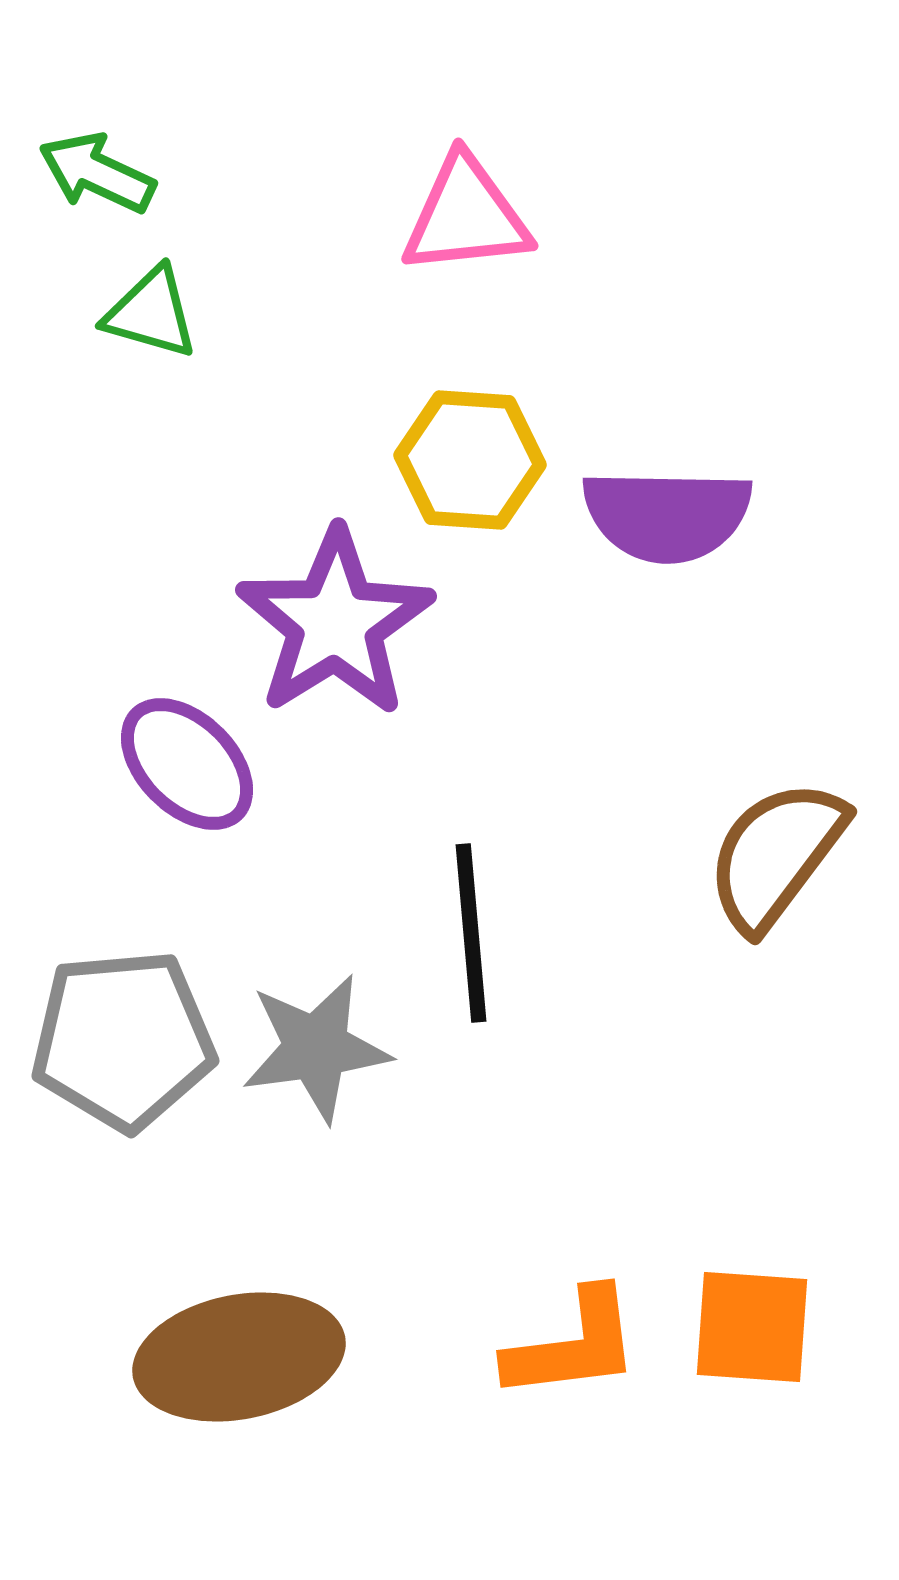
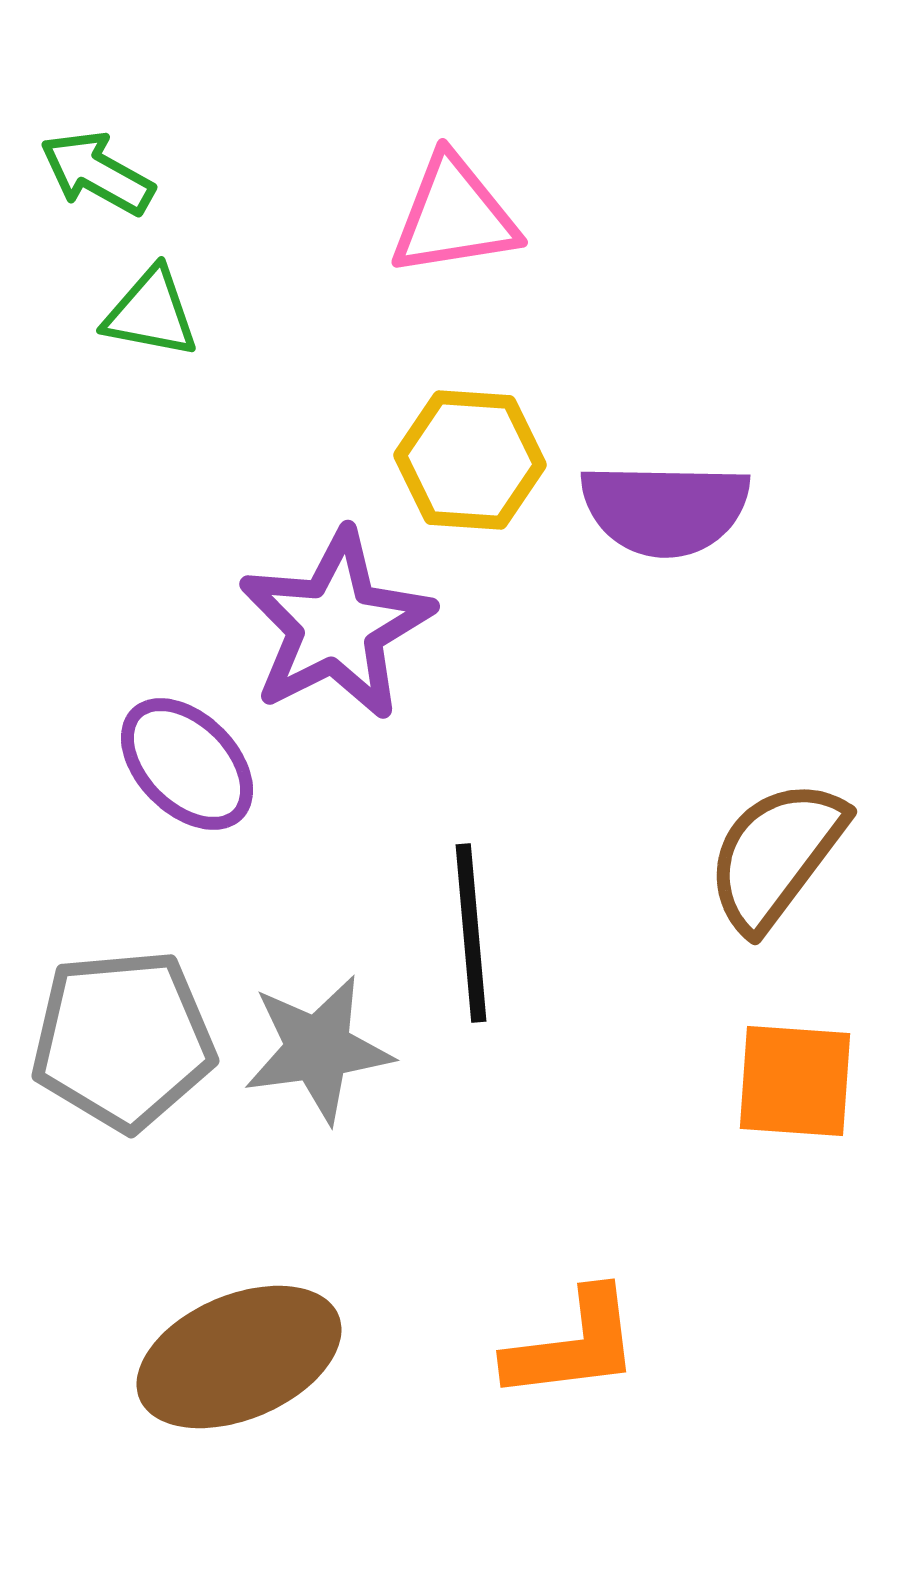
green arrow: rotated 4 degrees clockwise
pink triangle: moved 12 px left; rotated 3 degrees counterclockwise
green triangle: rotated 5 degrees counterclockwise
purple semicircle: moved 2 px left, 6 px up
purple star: moved 1 px right, 2 px down; rotated 5 degrees clockwise
gray star: moved 2 px right, 1 px down
orange square: moved 43 px right, 246 px up
brown ellipse: rotated 12 degrees counterclockwise
